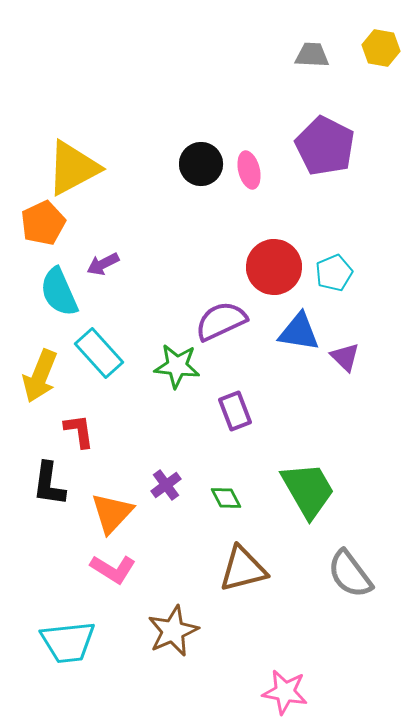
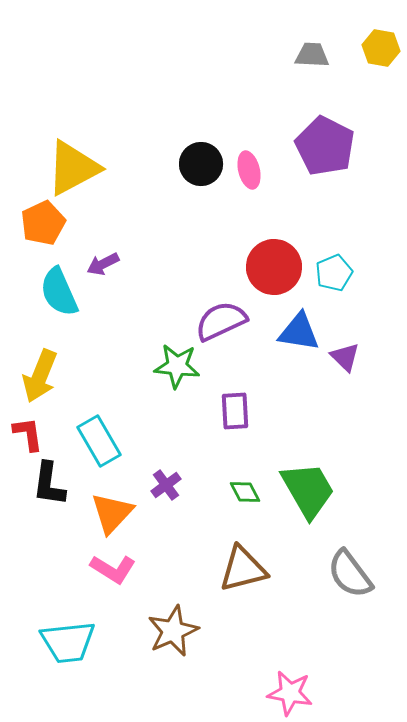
cyan rectangle: moved 88 px down; rotated 12 degrees clockwise
purple rectangle: rotated 18 degrees clockwise
red L-shape: moved 51 px left, 3 px down
green diamond: moved 19 px right, 6 px up
pink star: moved 5 px right, 1 px down
